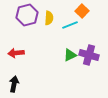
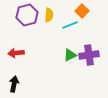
yellow semicircle: moved 3 px up
purple cross: rotated 24 degrees counterclockwise
